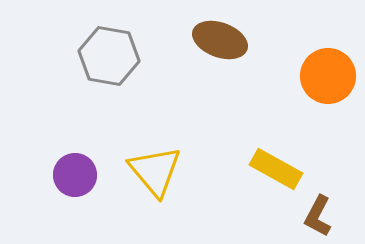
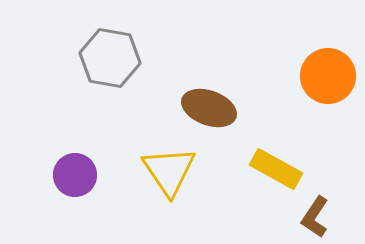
brown ellipse: moved 11 px left, 68 px down
gray hexagon: moved 1 px right, 2 px down
yellow triangle: moved 14 px right; rotated 6 degrees clockwise
brown L-shape: moved 3 px left, 1 px down; rotated 6 degrees clockwise
